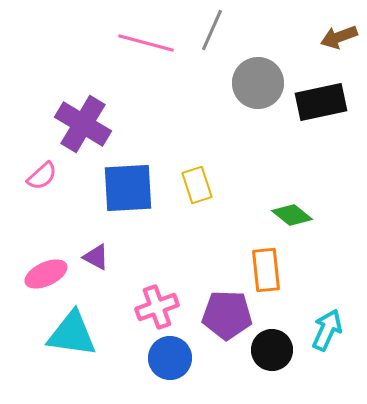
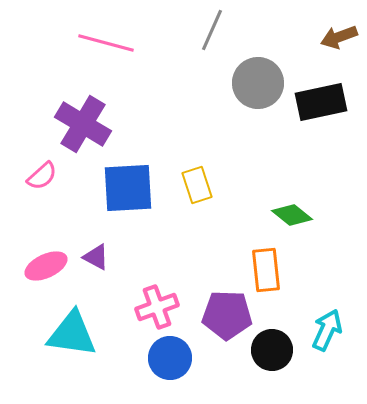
pink line: moved 40 px left
pink ellipse: moved 8 px up
